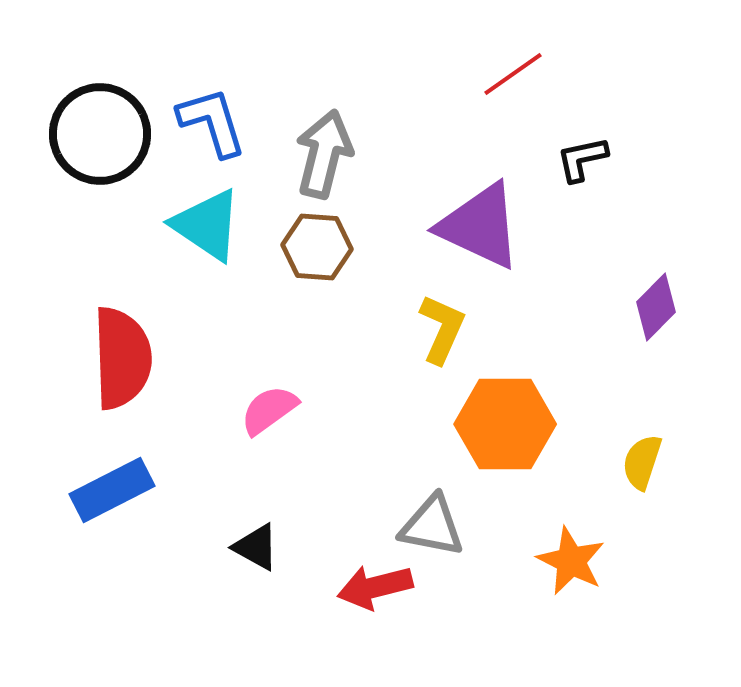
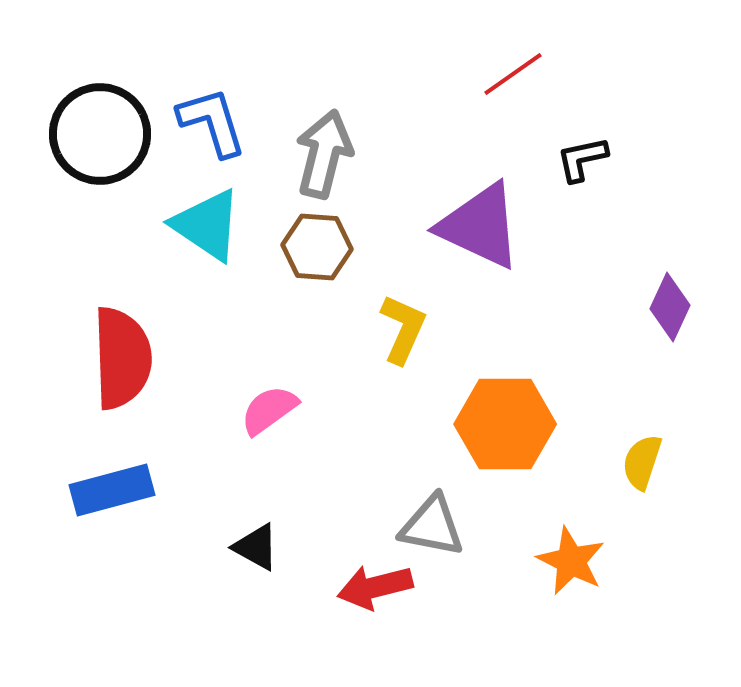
purple diamond: moved 14 px right; rotated 20 degrees counterclockwise
yellow L-shape: moved 39 px left
blue rectangle: rotated 12 degrees clockwise
